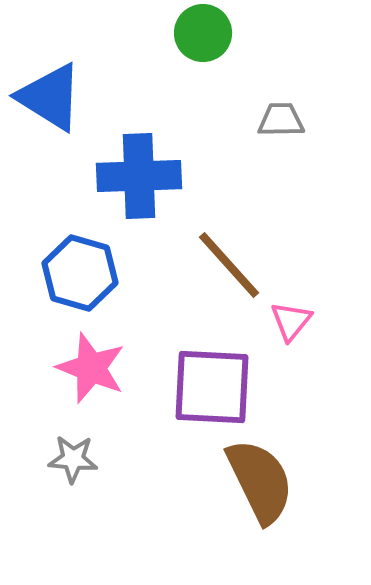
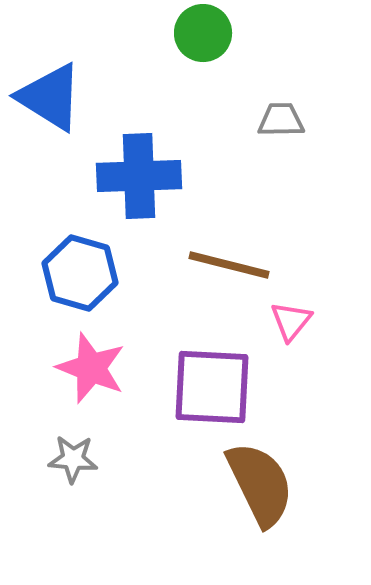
brown line: rotated 34 degrees counterclockwise
brown semicircle: moved 3 px down
